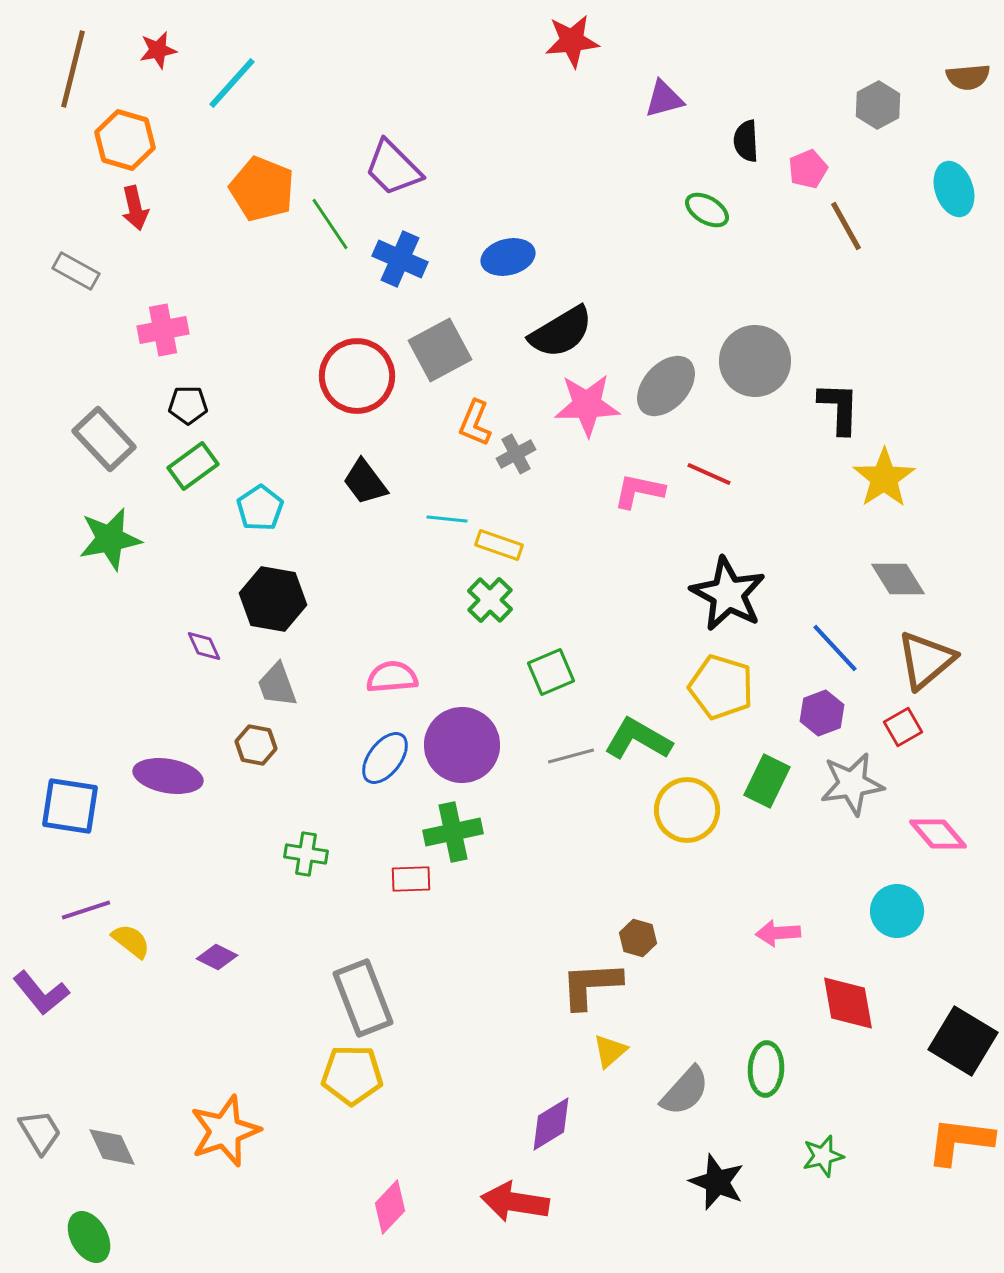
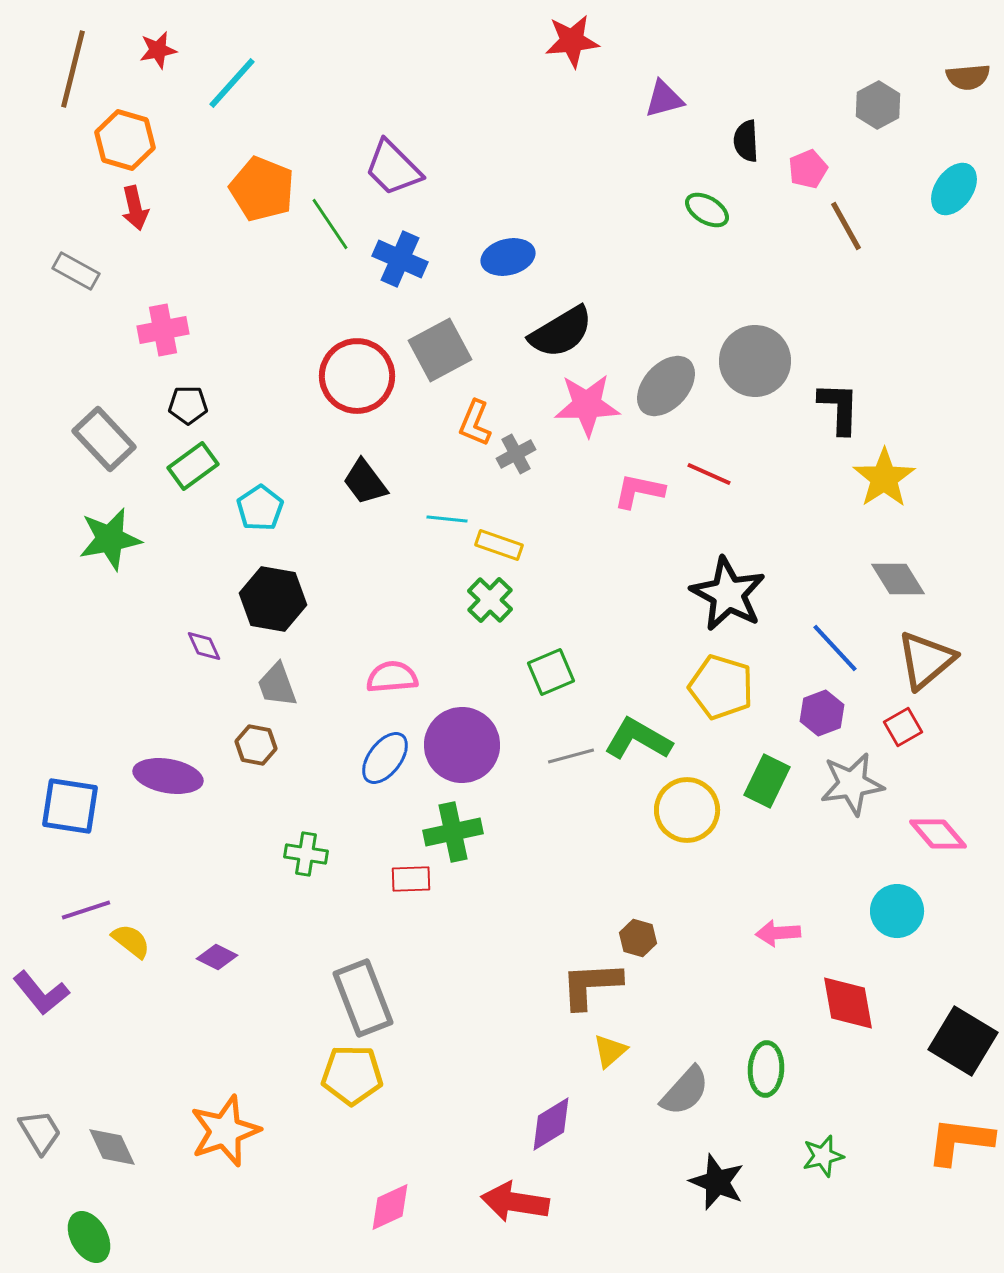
cyan ellipse at (954, 189): rotated 54 degrees clockwise
pink diamond at (390, 1207): rotated 22 degrees clockwise
